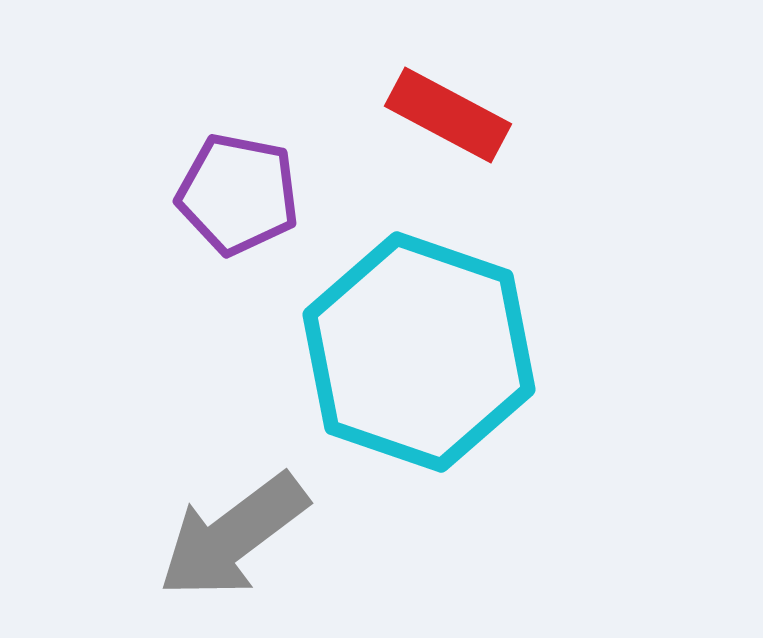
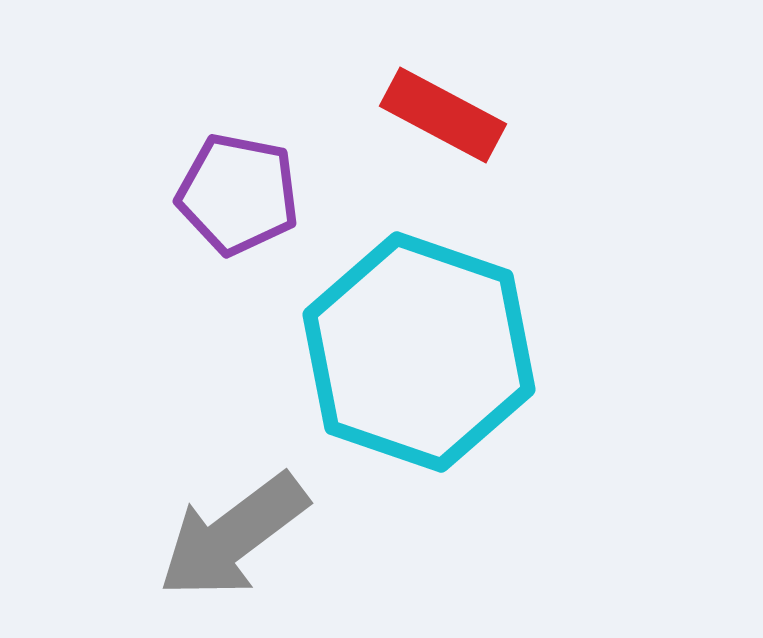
red rectangle: moved 5 px left
